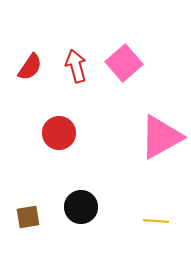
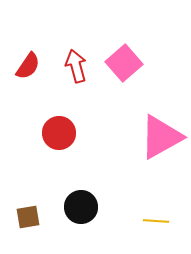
red semicircle: moved 2 px left, 1 px up
